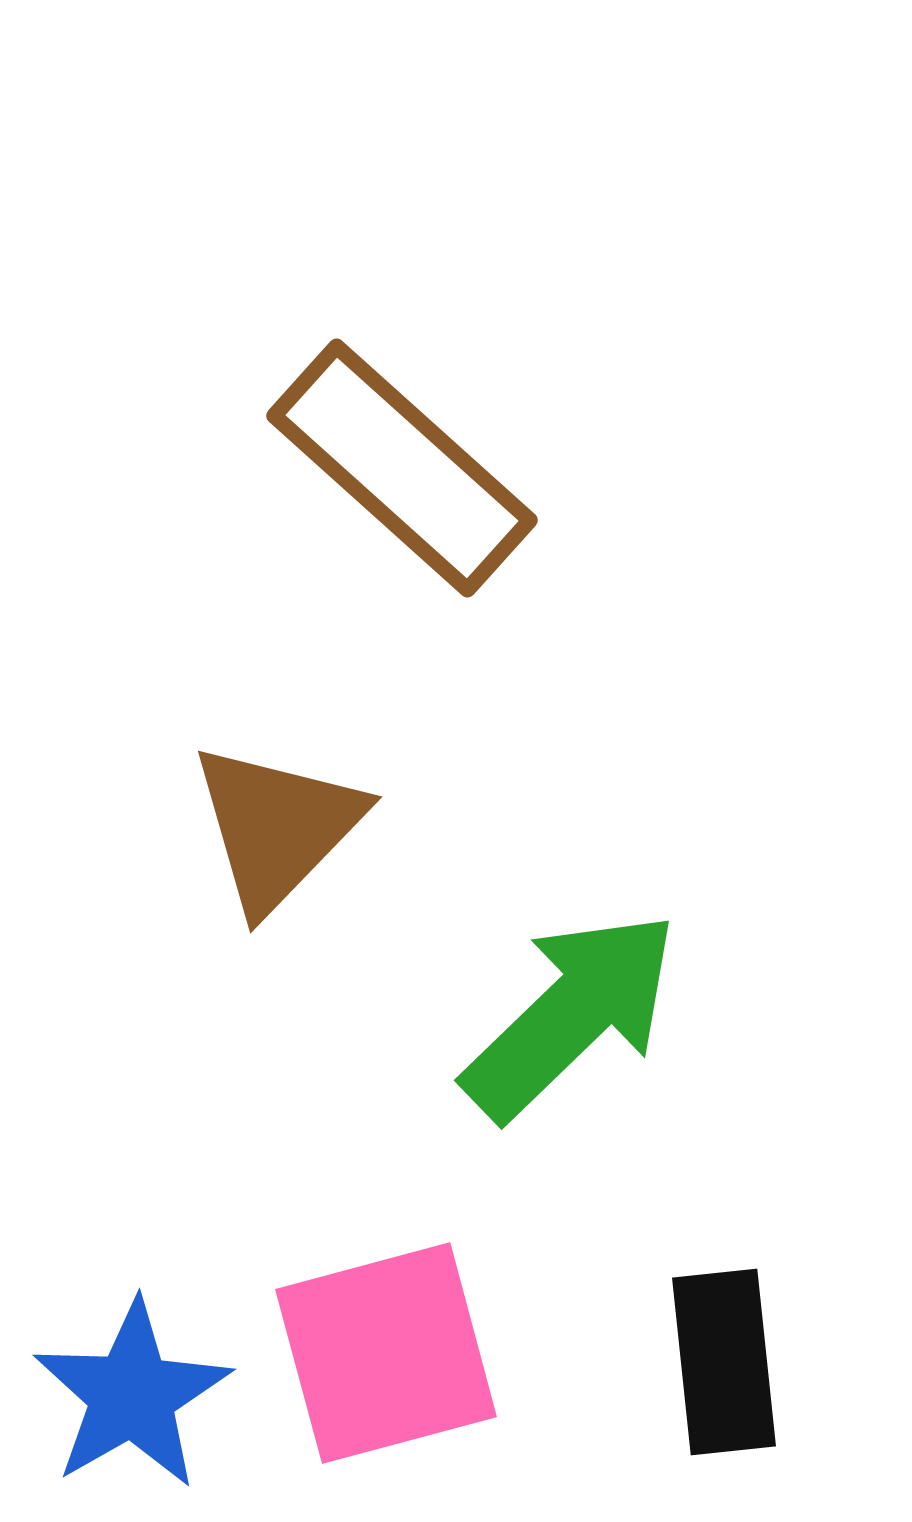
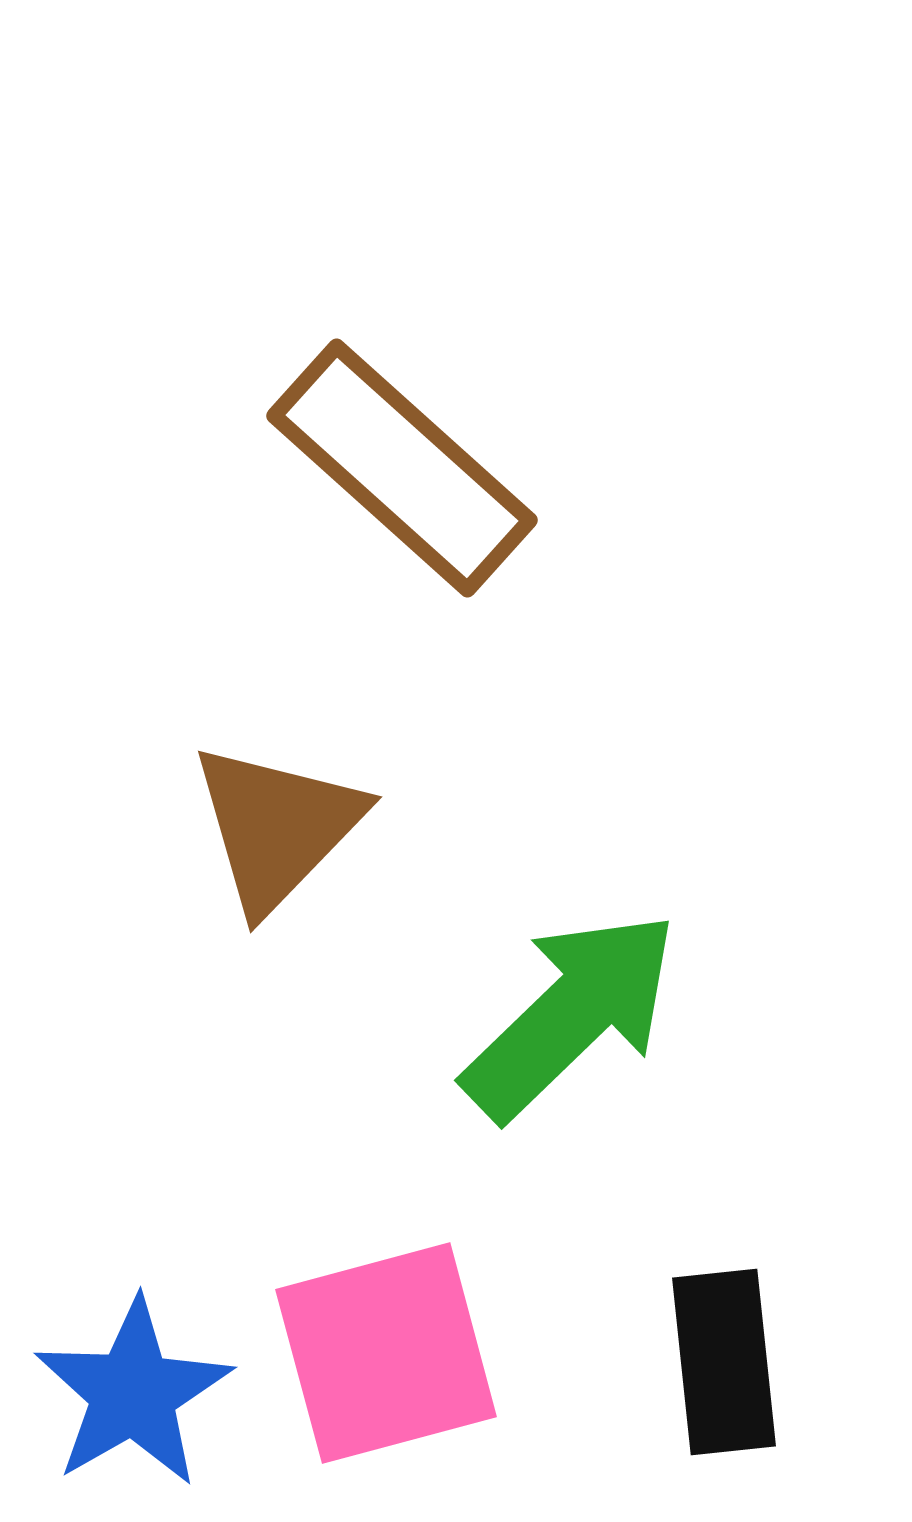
blue star: moved 1 px right, 2 px up
